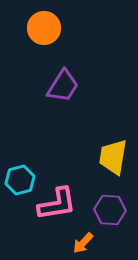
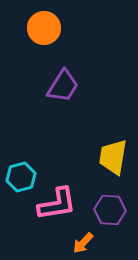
cyan hexagon: moved 1 px right, 3 px up
